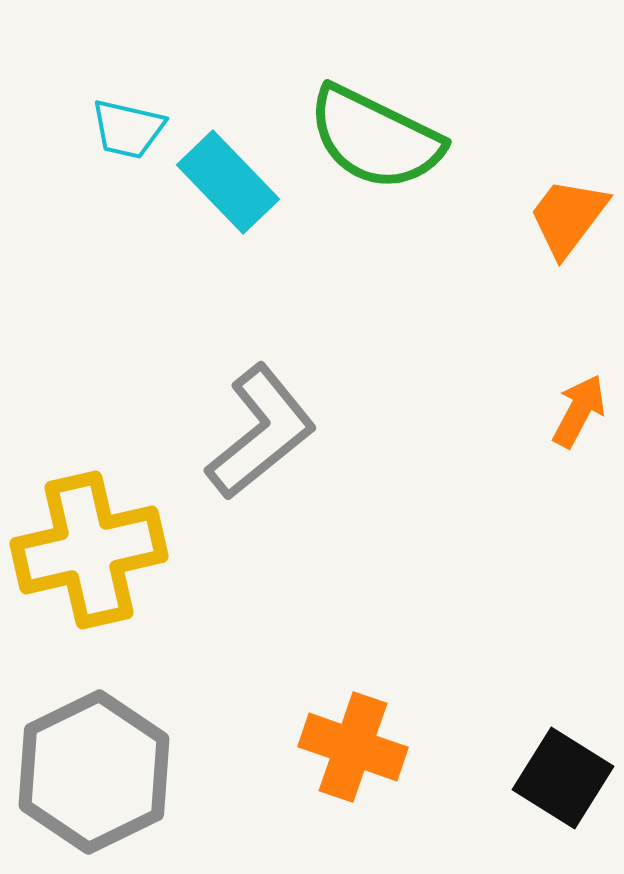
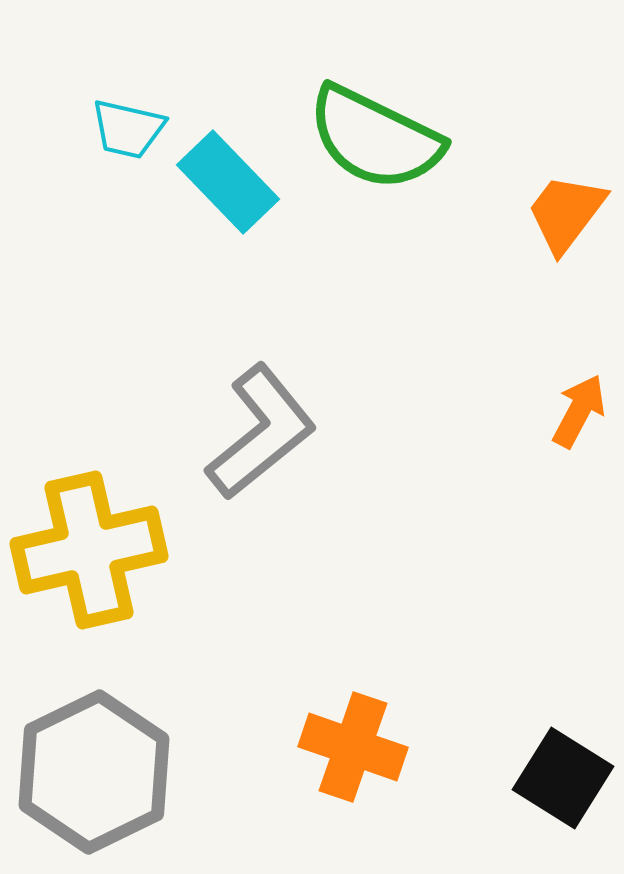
orange trapezoid: moved 2 px left, 4 px up
